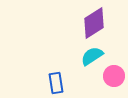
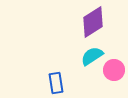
purple diamond: moved 1 px left, 1 px up
pink circle: moved 6 px up
